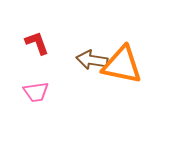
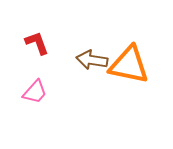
orange triangle: moved 7 px right
pink trapezoid: moved 1 px left; rotated 40 degrees counterclockwise
